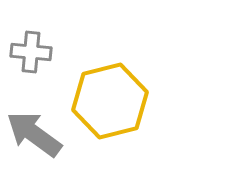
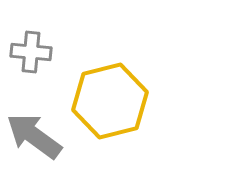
gray arrow: moved 2 px down
